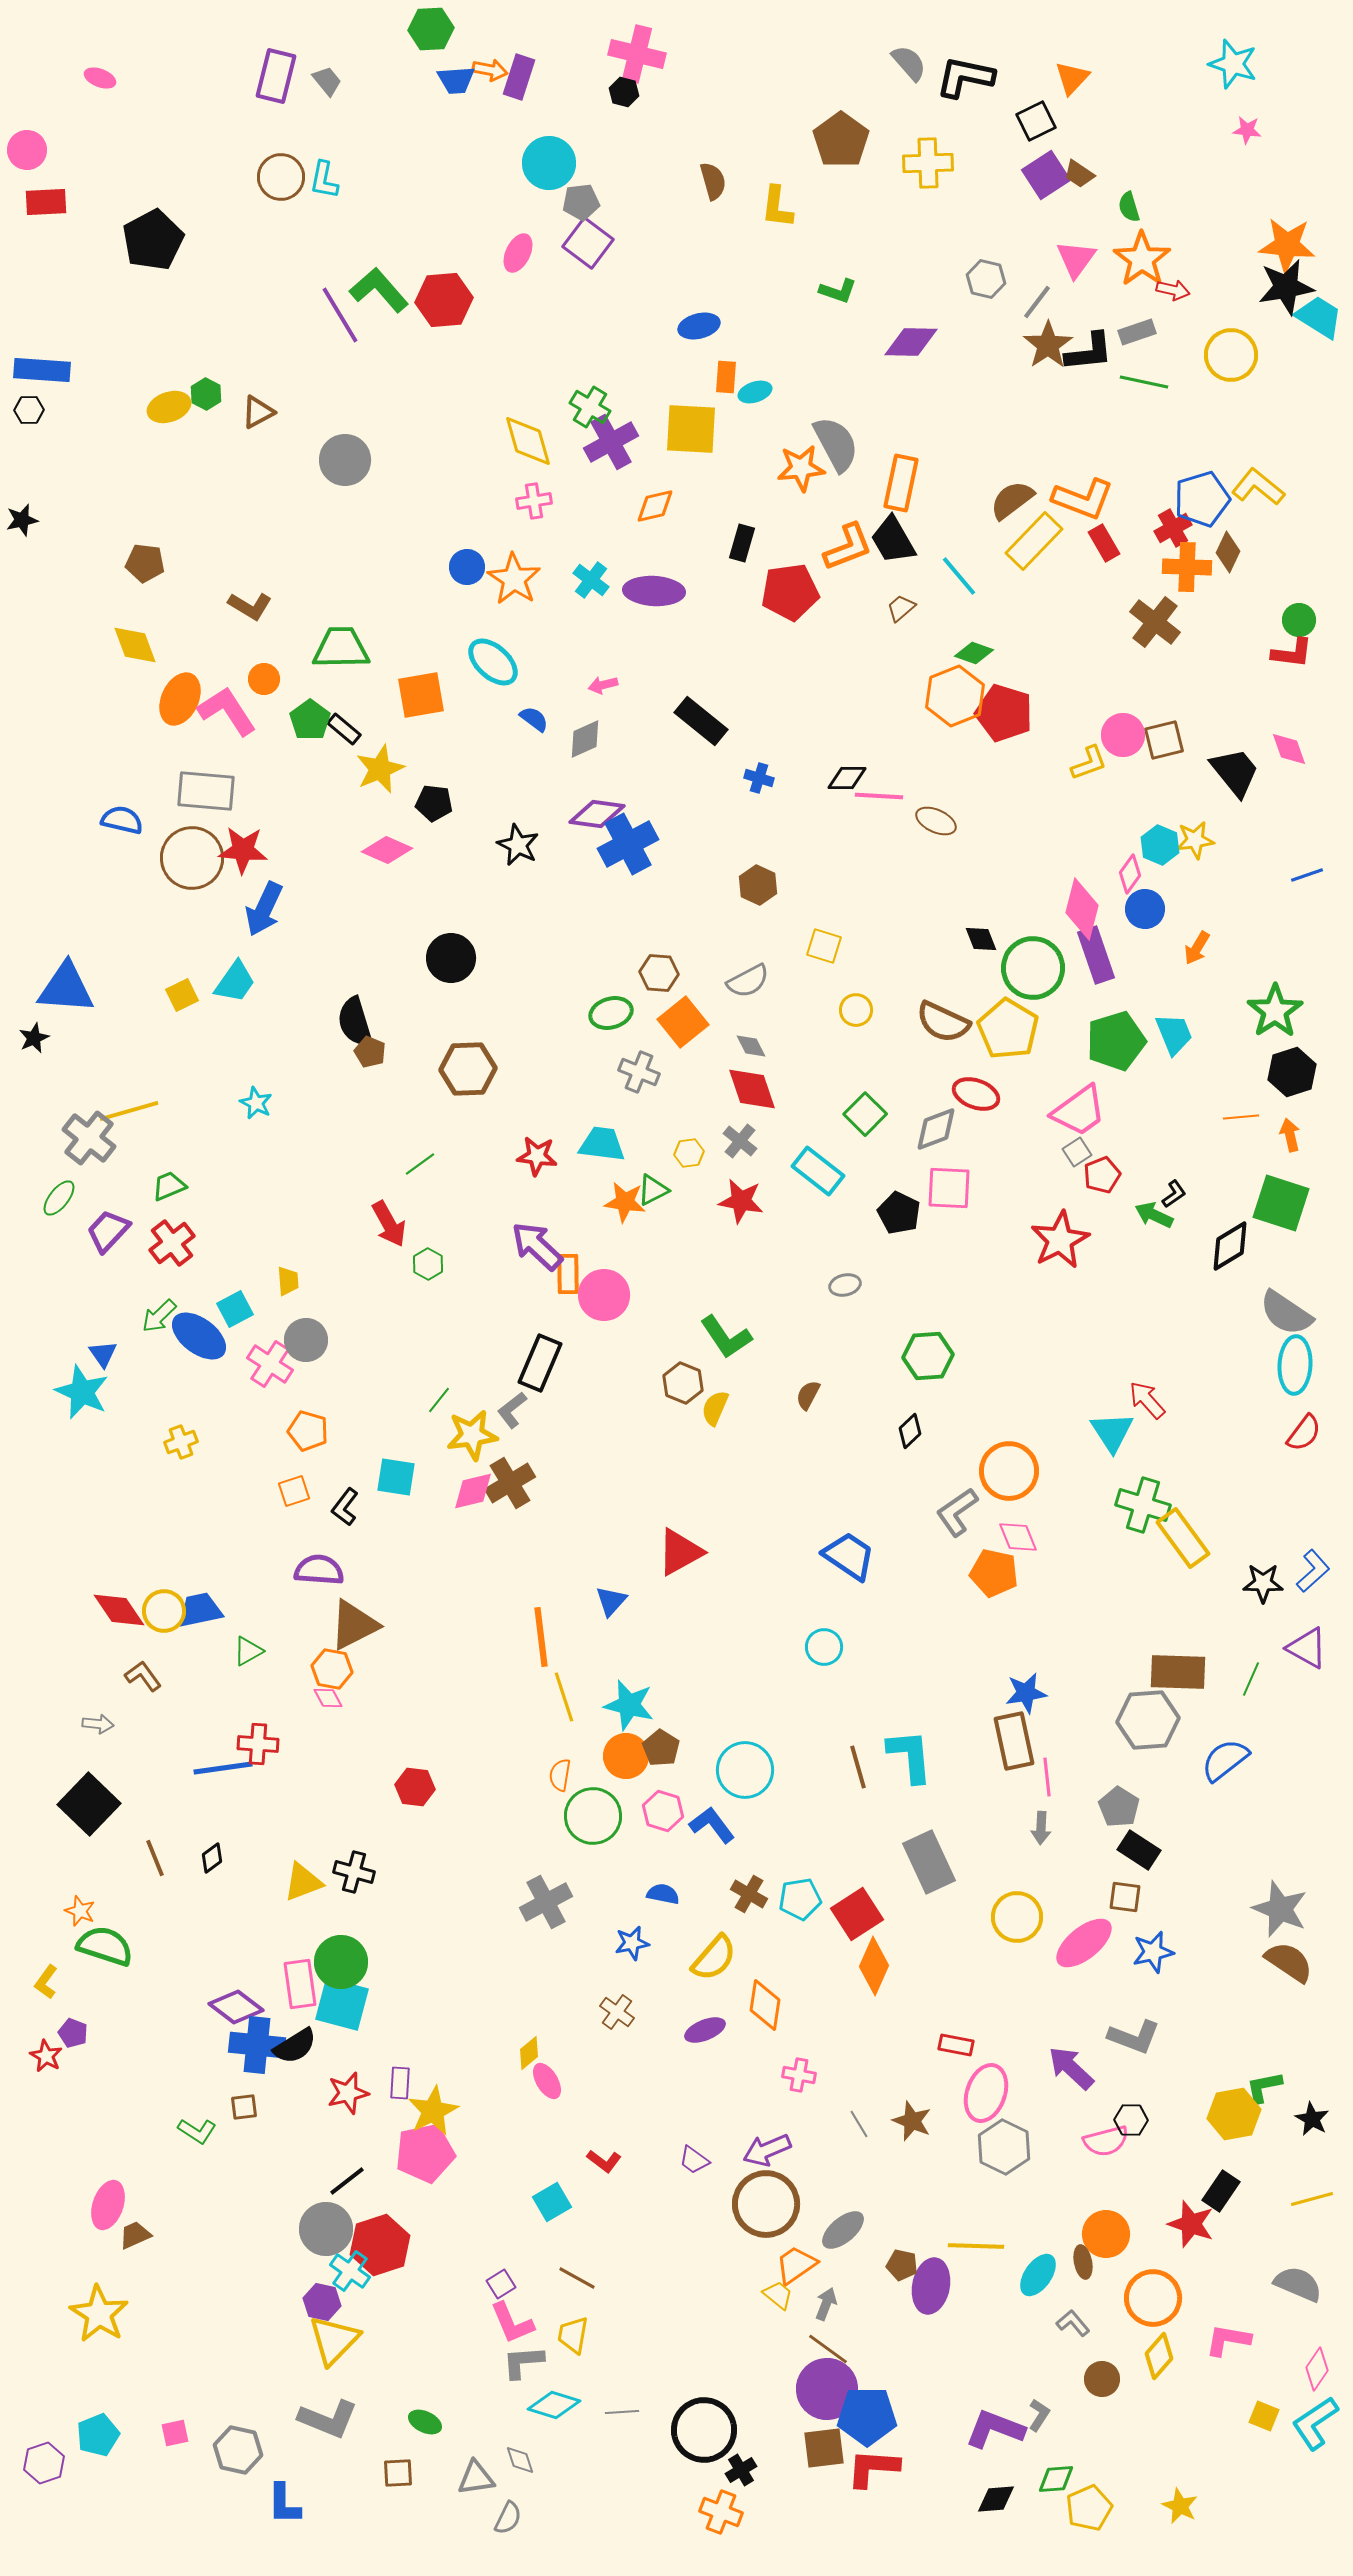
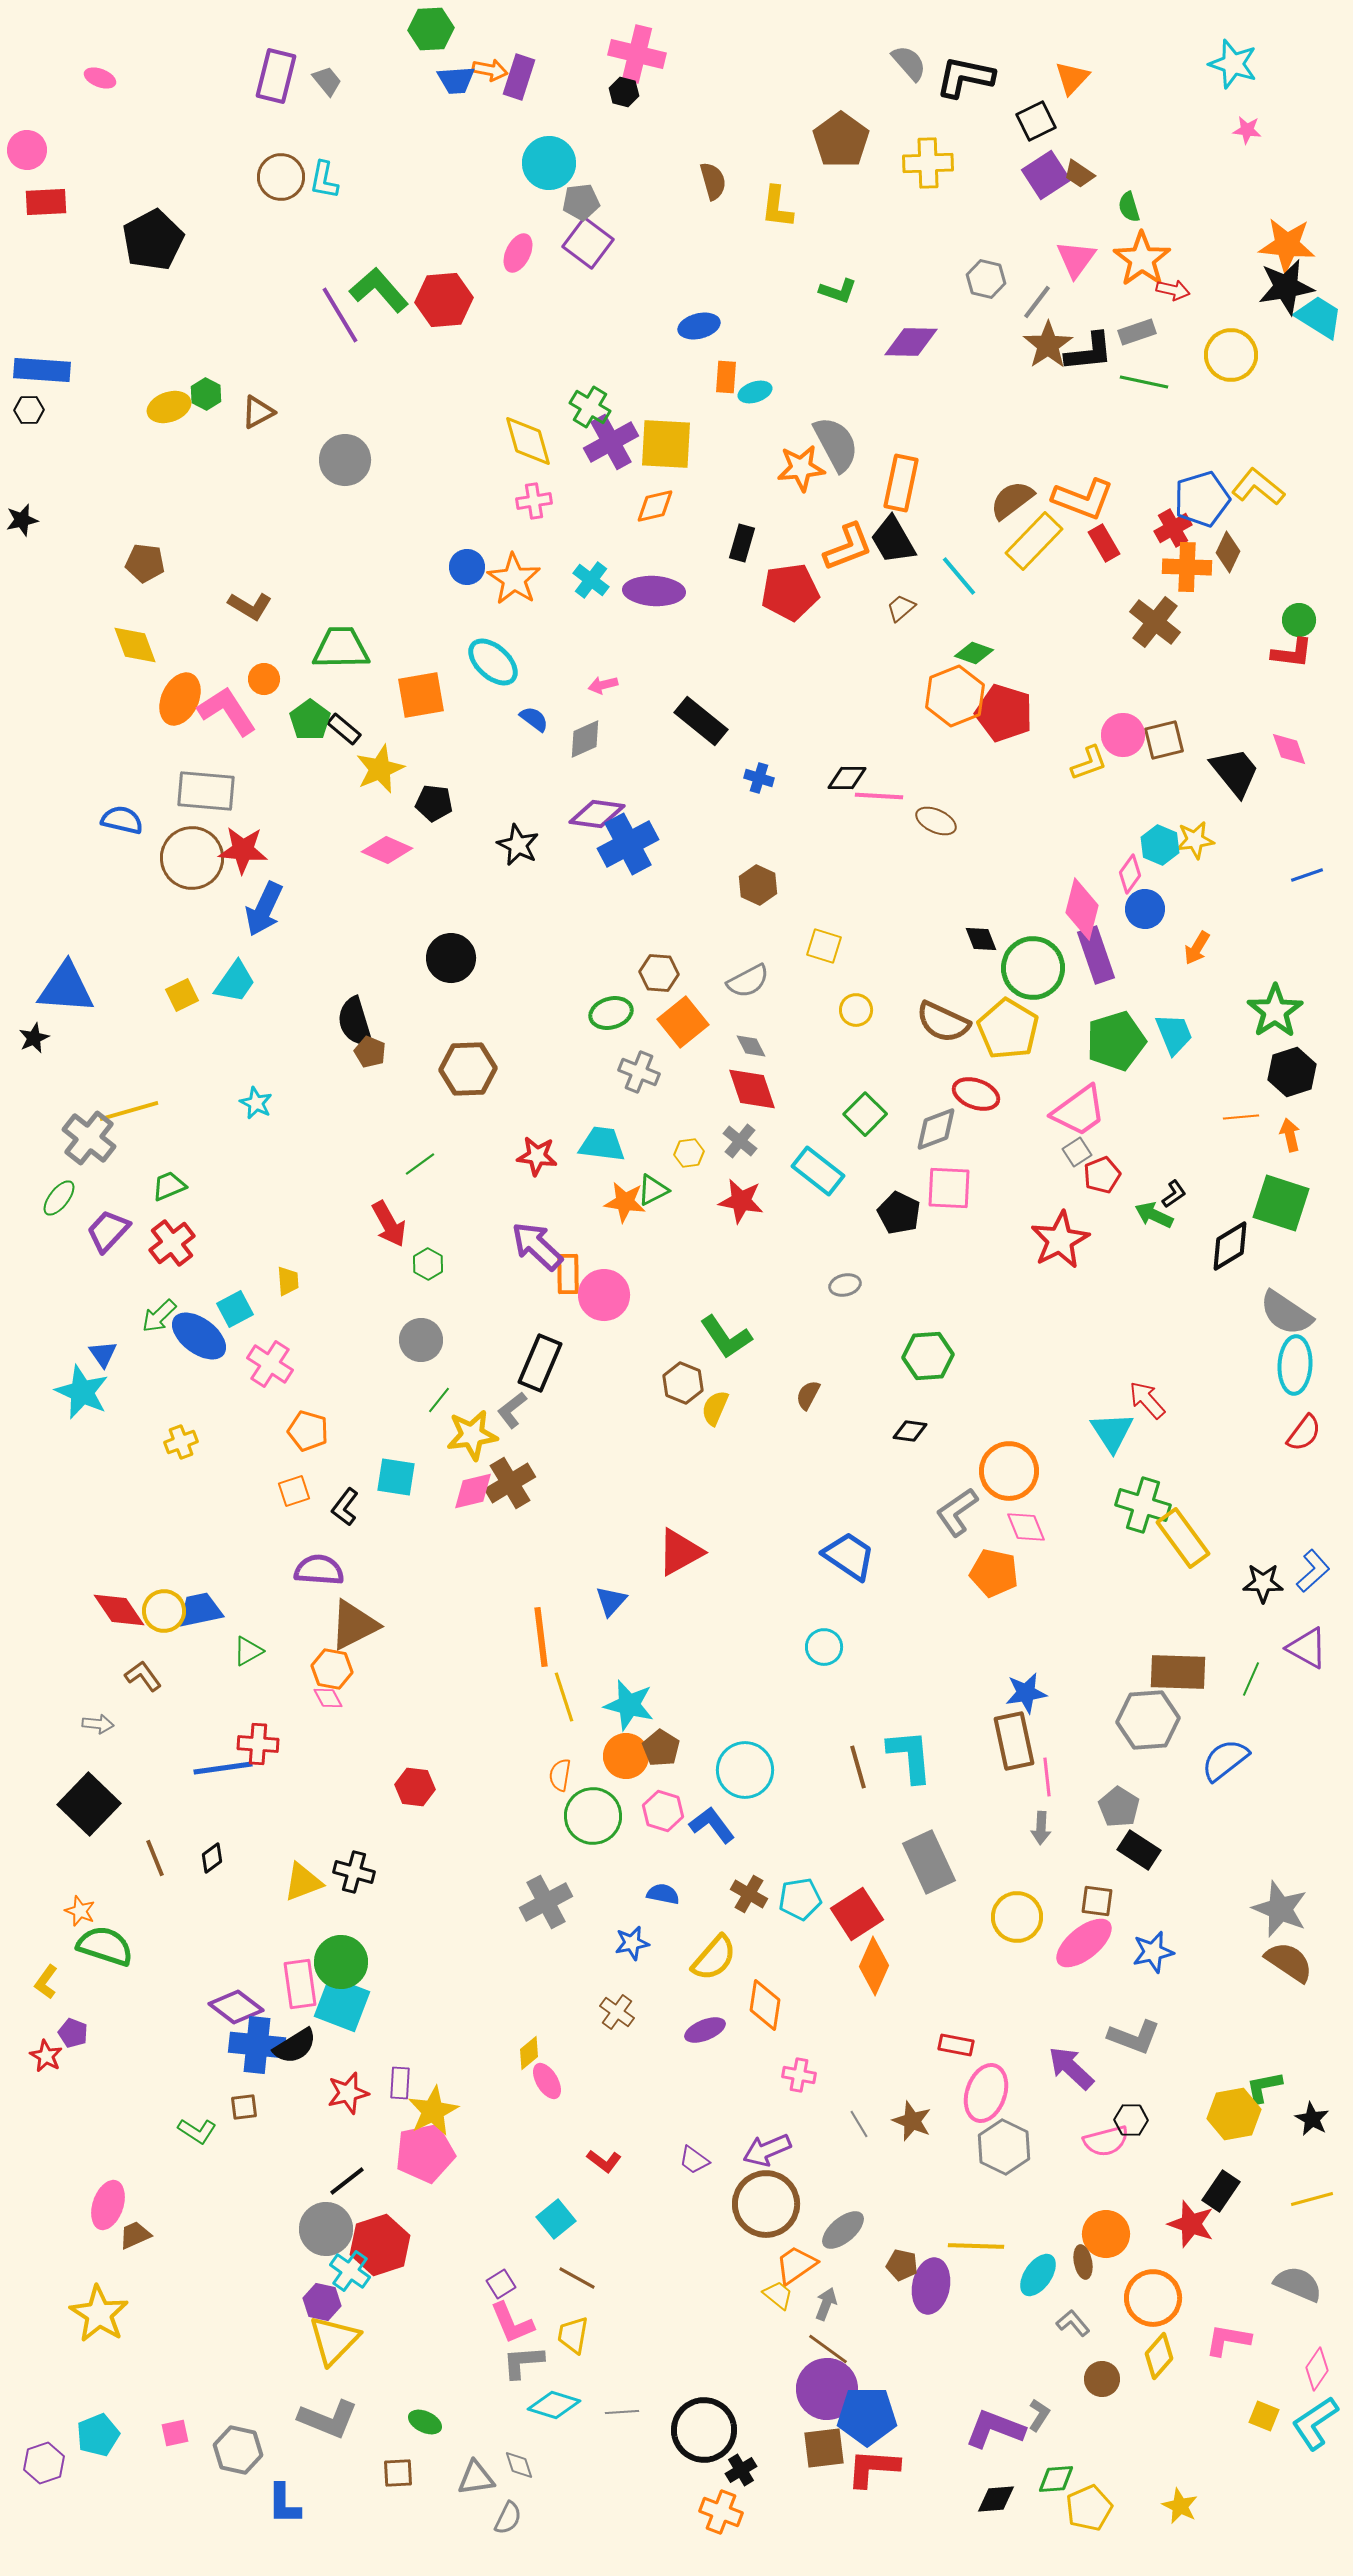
yellow square at (691, 429): moved 25 px left, 15 px down
gray circle at (306, 1340): moved 115 px right
black diamond at (910, 1431): rotated 52 degrees clockwise
pink diamond at (1018, 1537): moved 8 px right, 10 px up
brown square at (1125, 1897): moved 28 px left, 4 px down
cyan square at (342, 2004): rotated 6 degrees clockwise
cyan square at (552, 2202): moved 4 px right, 17 px down; rotated 9 degrees counterclockwise
gray diamond at (520, 2460): moved 1 px left, 5 px down
